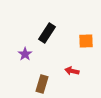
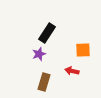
orange square: moved 3 px left, 9 px down
purple star: moved 14 px right; rotated 16 degrees clockwise
brown rectangle: moved 2 px right, 2 px up
